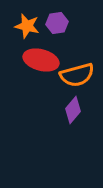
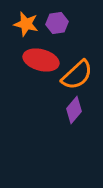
orange star: moved 1 px left, 2 px up
orange semicircle: rotated 28 degrees counterclockwise
purple diamond: moved 1 px right
